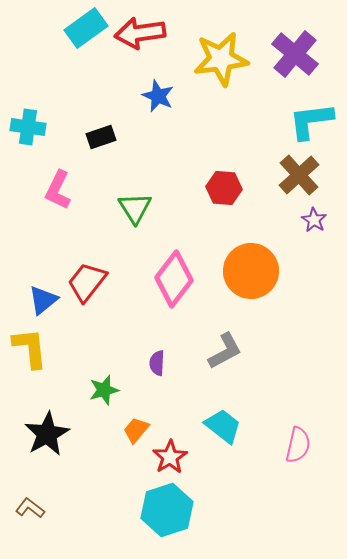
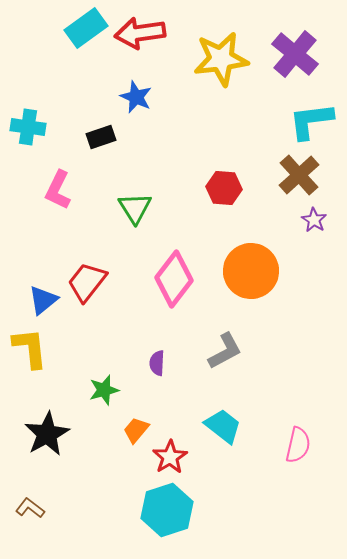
blue star: moved 22 px left, 1 px down
